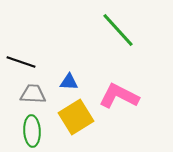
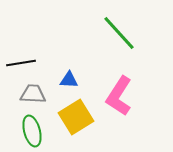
green line: moved 1 px right, 3 px down
black line: moved 1 px down; rotated 28 degrees counterclockwise
blue triangle: moved 2 px up
pink L-shape: rotated 84 degrees counterclockwise
green ellipse: rotated 12 degrees counterclockwise
